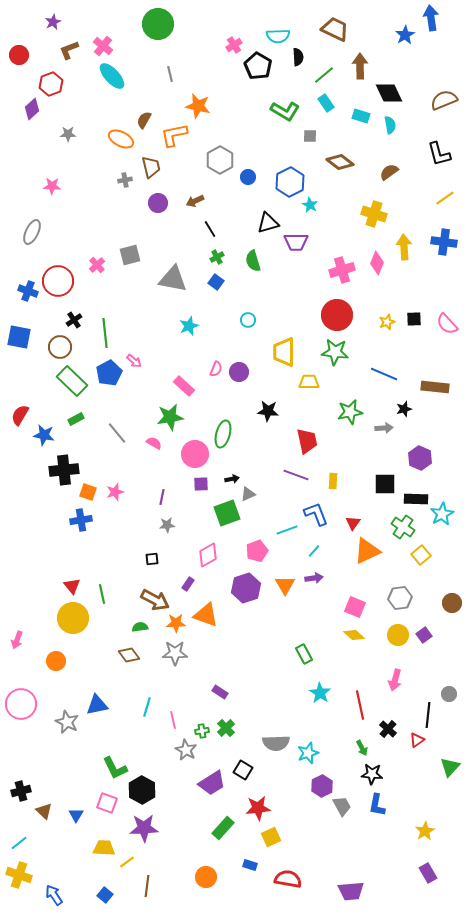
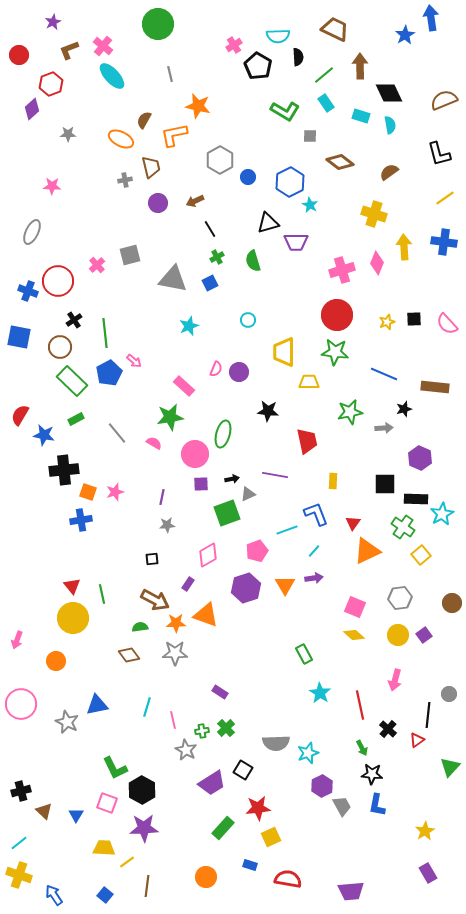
blue square at (216, 282): moved 6 px left, 1 px down; rotated 28 degrees clockwise
purple line at (296, 475): moved 21 px left; rotated 10 degrees counterclockwise
